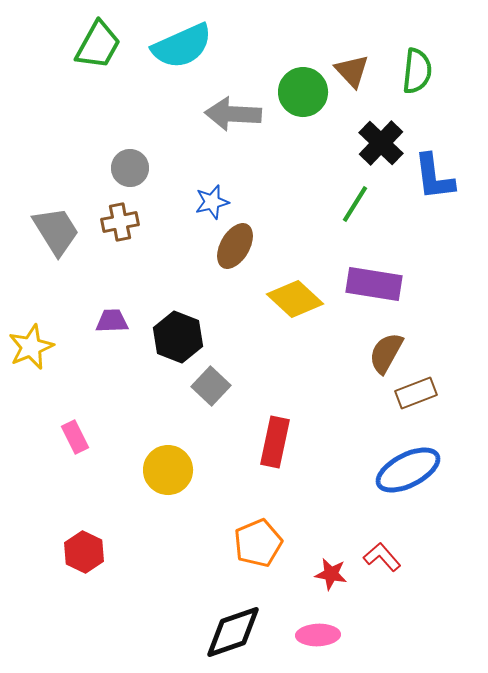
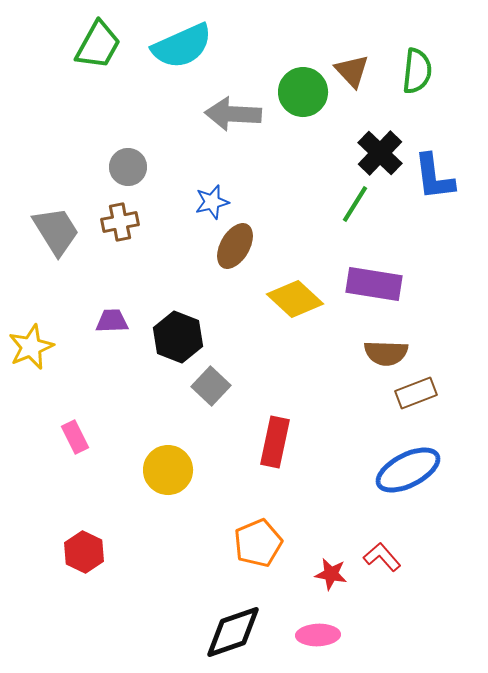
black cross: moved 1 px left, 10 px down
gray circle: moved 2 px left, 1 px up
brown semicircle: rotated 117 degrees counterclockwise
